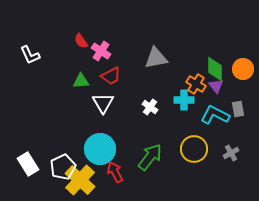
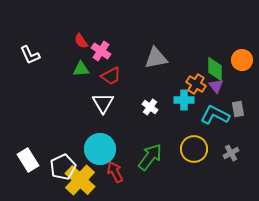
orange circle: moved 1 px left, 9 px up
green triangle: moved 12 px up
white rectangle: moved 4 px up
